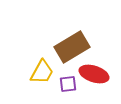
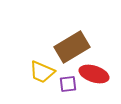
yellow trapezoid: rotated 84 degrees clockwise
